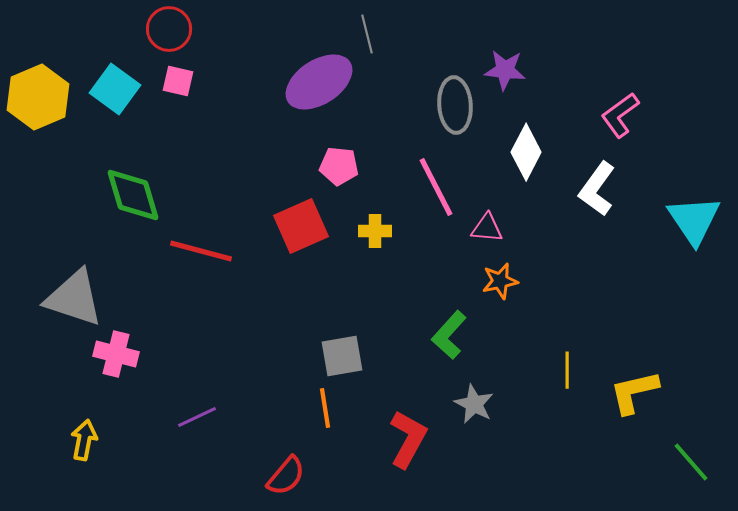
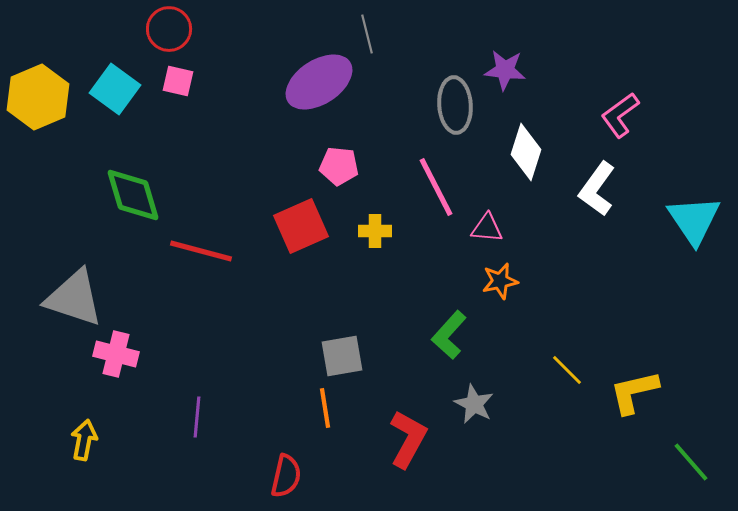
white diamond: rotated 10 degrees counterclockwise
yellow line: rotated 45 degrees counterclockwise
purple line: rotated 60 degrees counterclockwise
red semicircle: rotated 27 degrees counterclockwise
